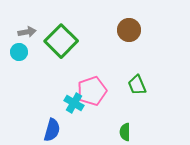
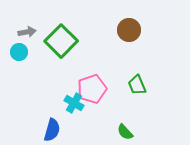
pink pentagon: moved 2 px up
green semicircle: rotated 42 degrees counterclockwise
